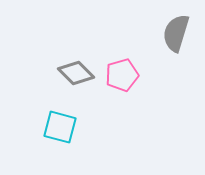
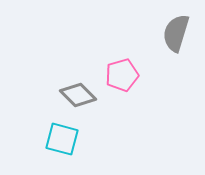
gray diamond: moved 2 px right, 22 px down
cyan square: moved 2 px right, 12 px down
